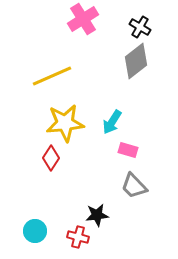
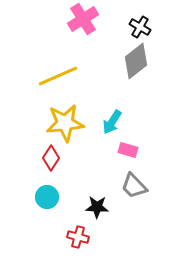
yellow line: moved 6 px right
black star: moved 8 px up; rotated 10 degrees clockwise
cyan circle: moved 12 px right, 34 px up
